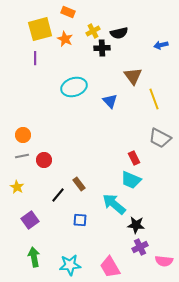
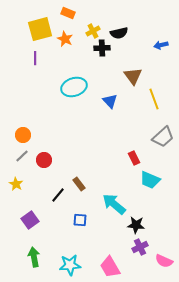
orange rectangle: moved 1 px down
gray trapezoid: moved 3 px right, 1 px up; rotated 70 degrees counterclockwise
gray line: rotated 32 degrees counterclockwise
cyan trapezoid: moved 19 px right
yellow star: moved 1 px left, 3 px up
pink semicircle: rotated 18 degrees clockwise
